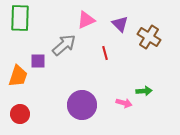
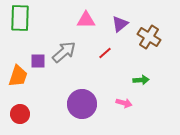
pink triangle: rotated 24 degrees clockwise
purple triangle: rotated 36 degrees clockwise
gray arrow: moved 7 px down
red line: rotated 64 degrees clockwise
green arrow: moved 3 px left, 11 px up
purple circle: moved 1 px up
